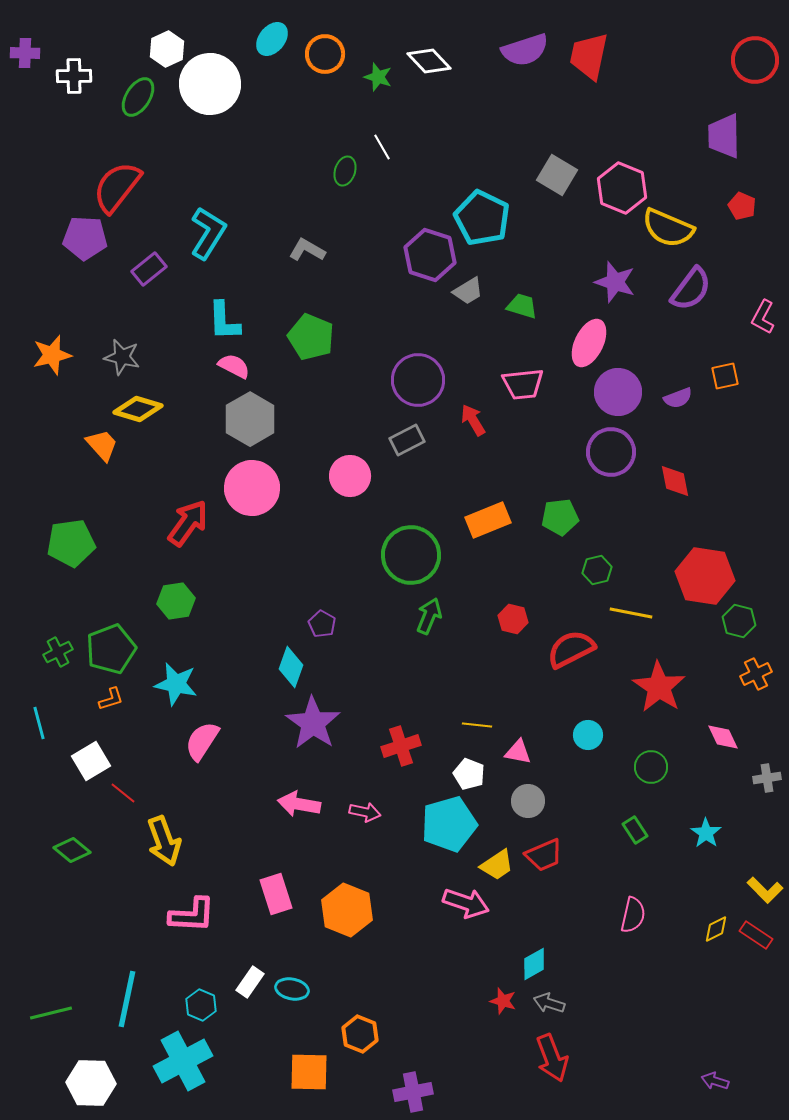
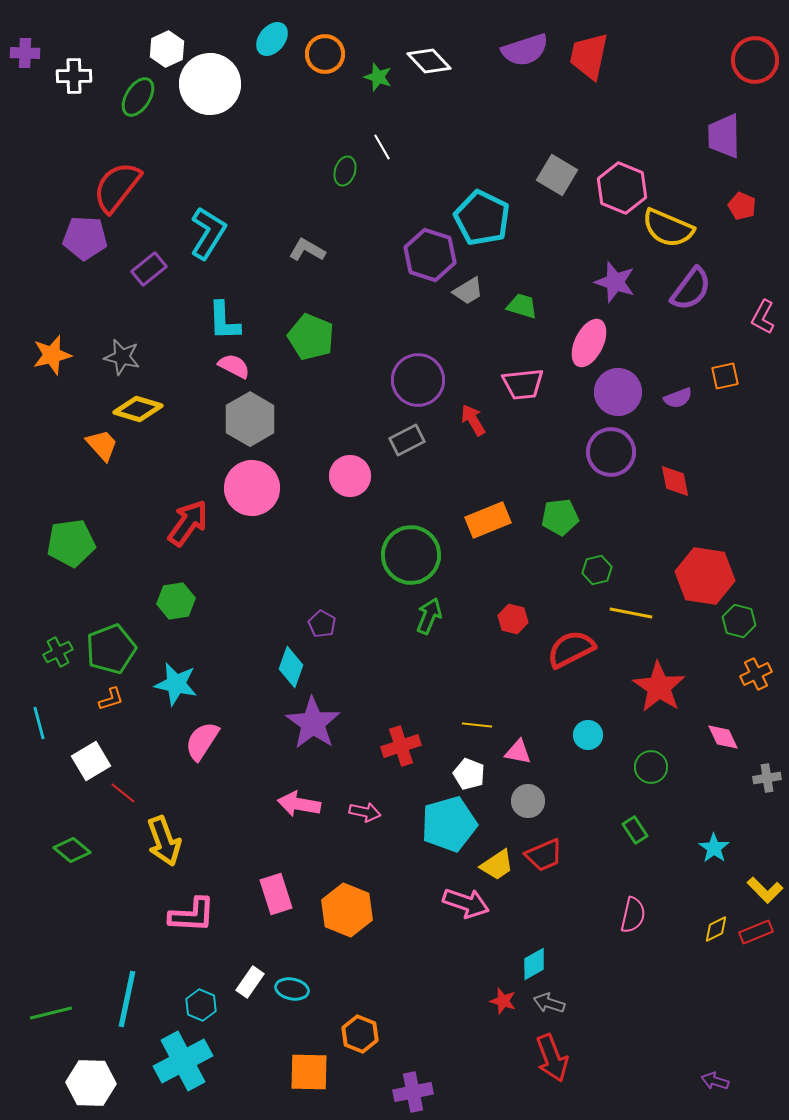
cyan star at (706, 833): moved 8 px right, 15 px down
red rectangle at (756, 935): moved 3 px up; rotated 56 degrees counterclockwise
